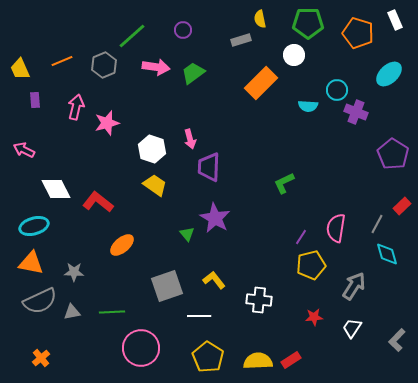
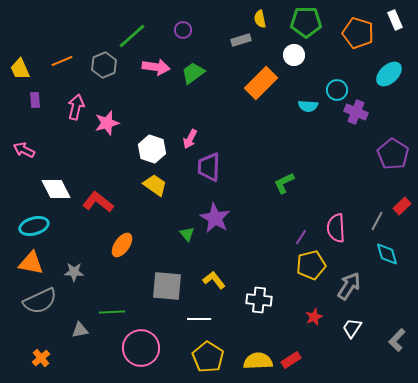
green pentagon at (308, 23): moved 2 px left, 1 px up
pink arrow at (190, 139): rotated 42 degrees clockwise
gray line at (377, 224): moved 3 px up
pink semicircle at (336, 228): rotated 12 degrees counterclockwise
orange ellipse at (122, 245): rotated 15 degrees counterclockwise
gray square at (167, 286): rotated 24 degrees clockwise
gray arrow at (354, 286): moved 5 px left
gray triangle at (72, 312): moved 8 px right, 18 px down
white line at (199, 316): moved 3 px down
red star at (314, 317): rotated 18 degrees counterclockwise
